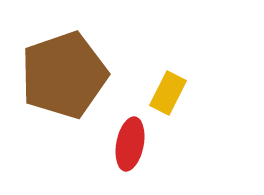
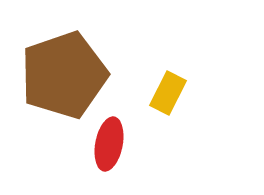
red ellipse: moved 21 px left
